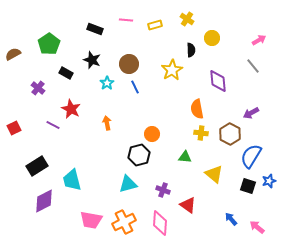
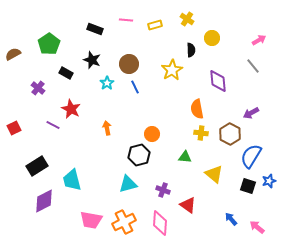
orange arrow at (107, 123): moved 5 px down
